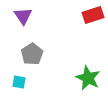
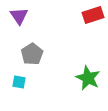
purple triangle: moved 4 px left
